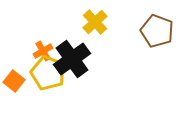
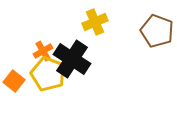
yellow cross: rotated 20 degrees clockwise
black cross: rotated 21 degrees counterclockwise
yellow pentagon: moved 1 px down
